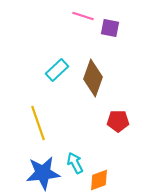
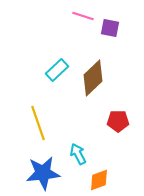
brown diamond: rotated 27 degrees clockwise
cyan arrow: moved 3 px right, 9 px up
